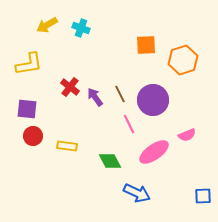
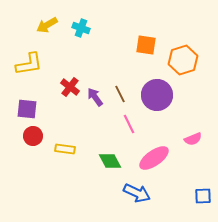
orange square: rotated 10 degrees clockwise
purple circle: moved 4 px right, 5 px up
pink semicircle: moved 6 px right, 4 px down
yellow rectangle: moved 2 px left, 3 px down
pink ellipse: moved 6 px down
